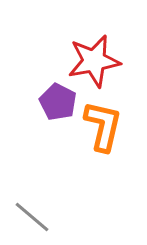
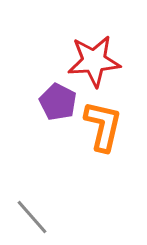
red star: rotated 6 degrees clockwise
gray line: rotated 9 degrees clockwise
